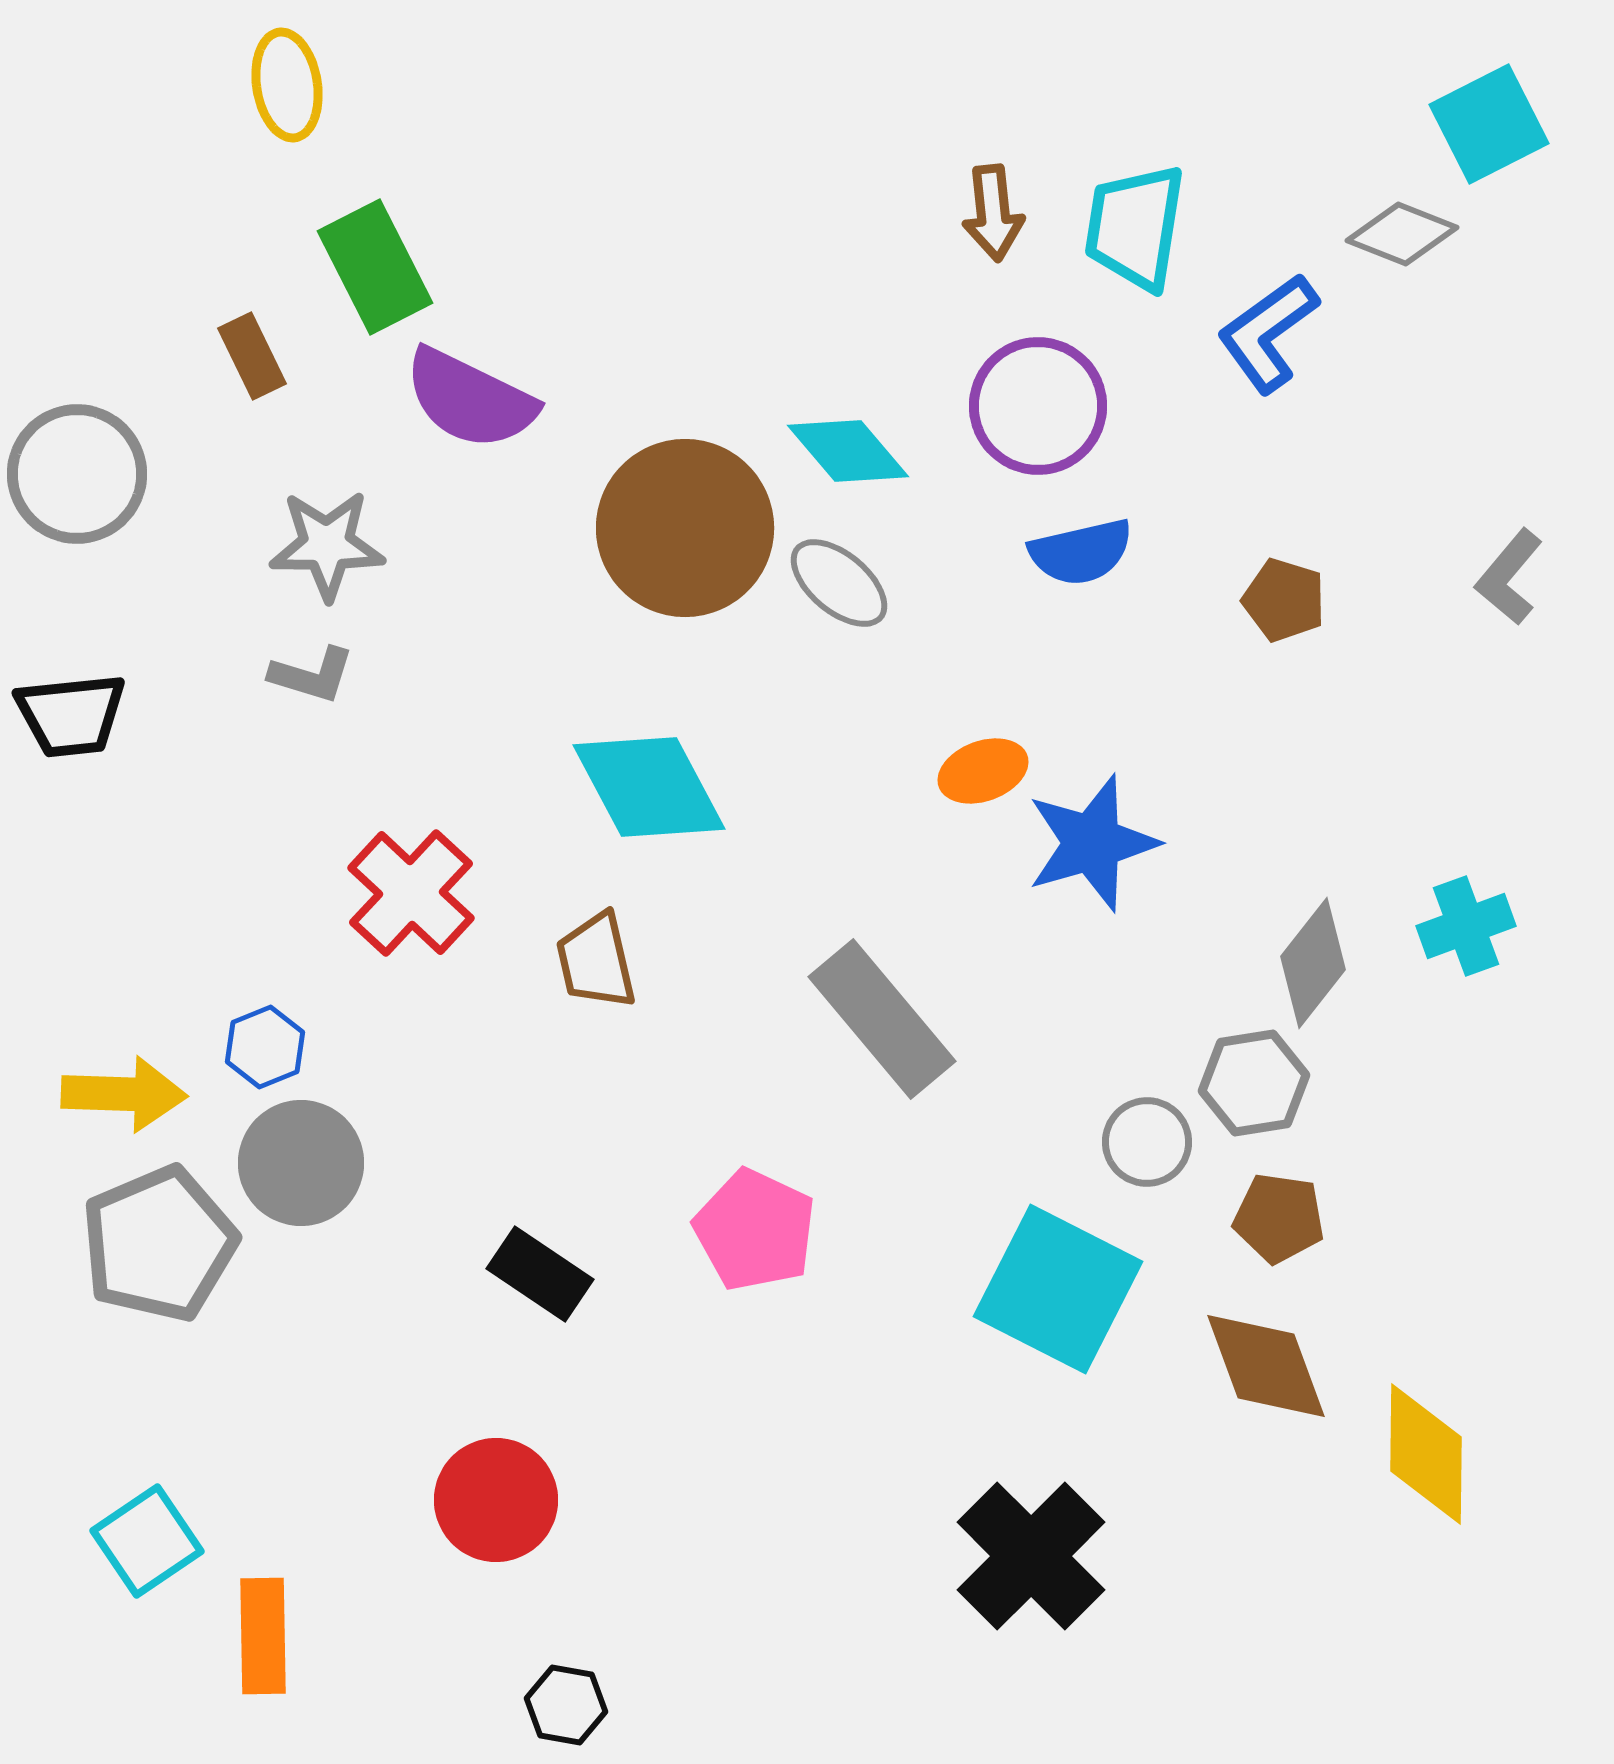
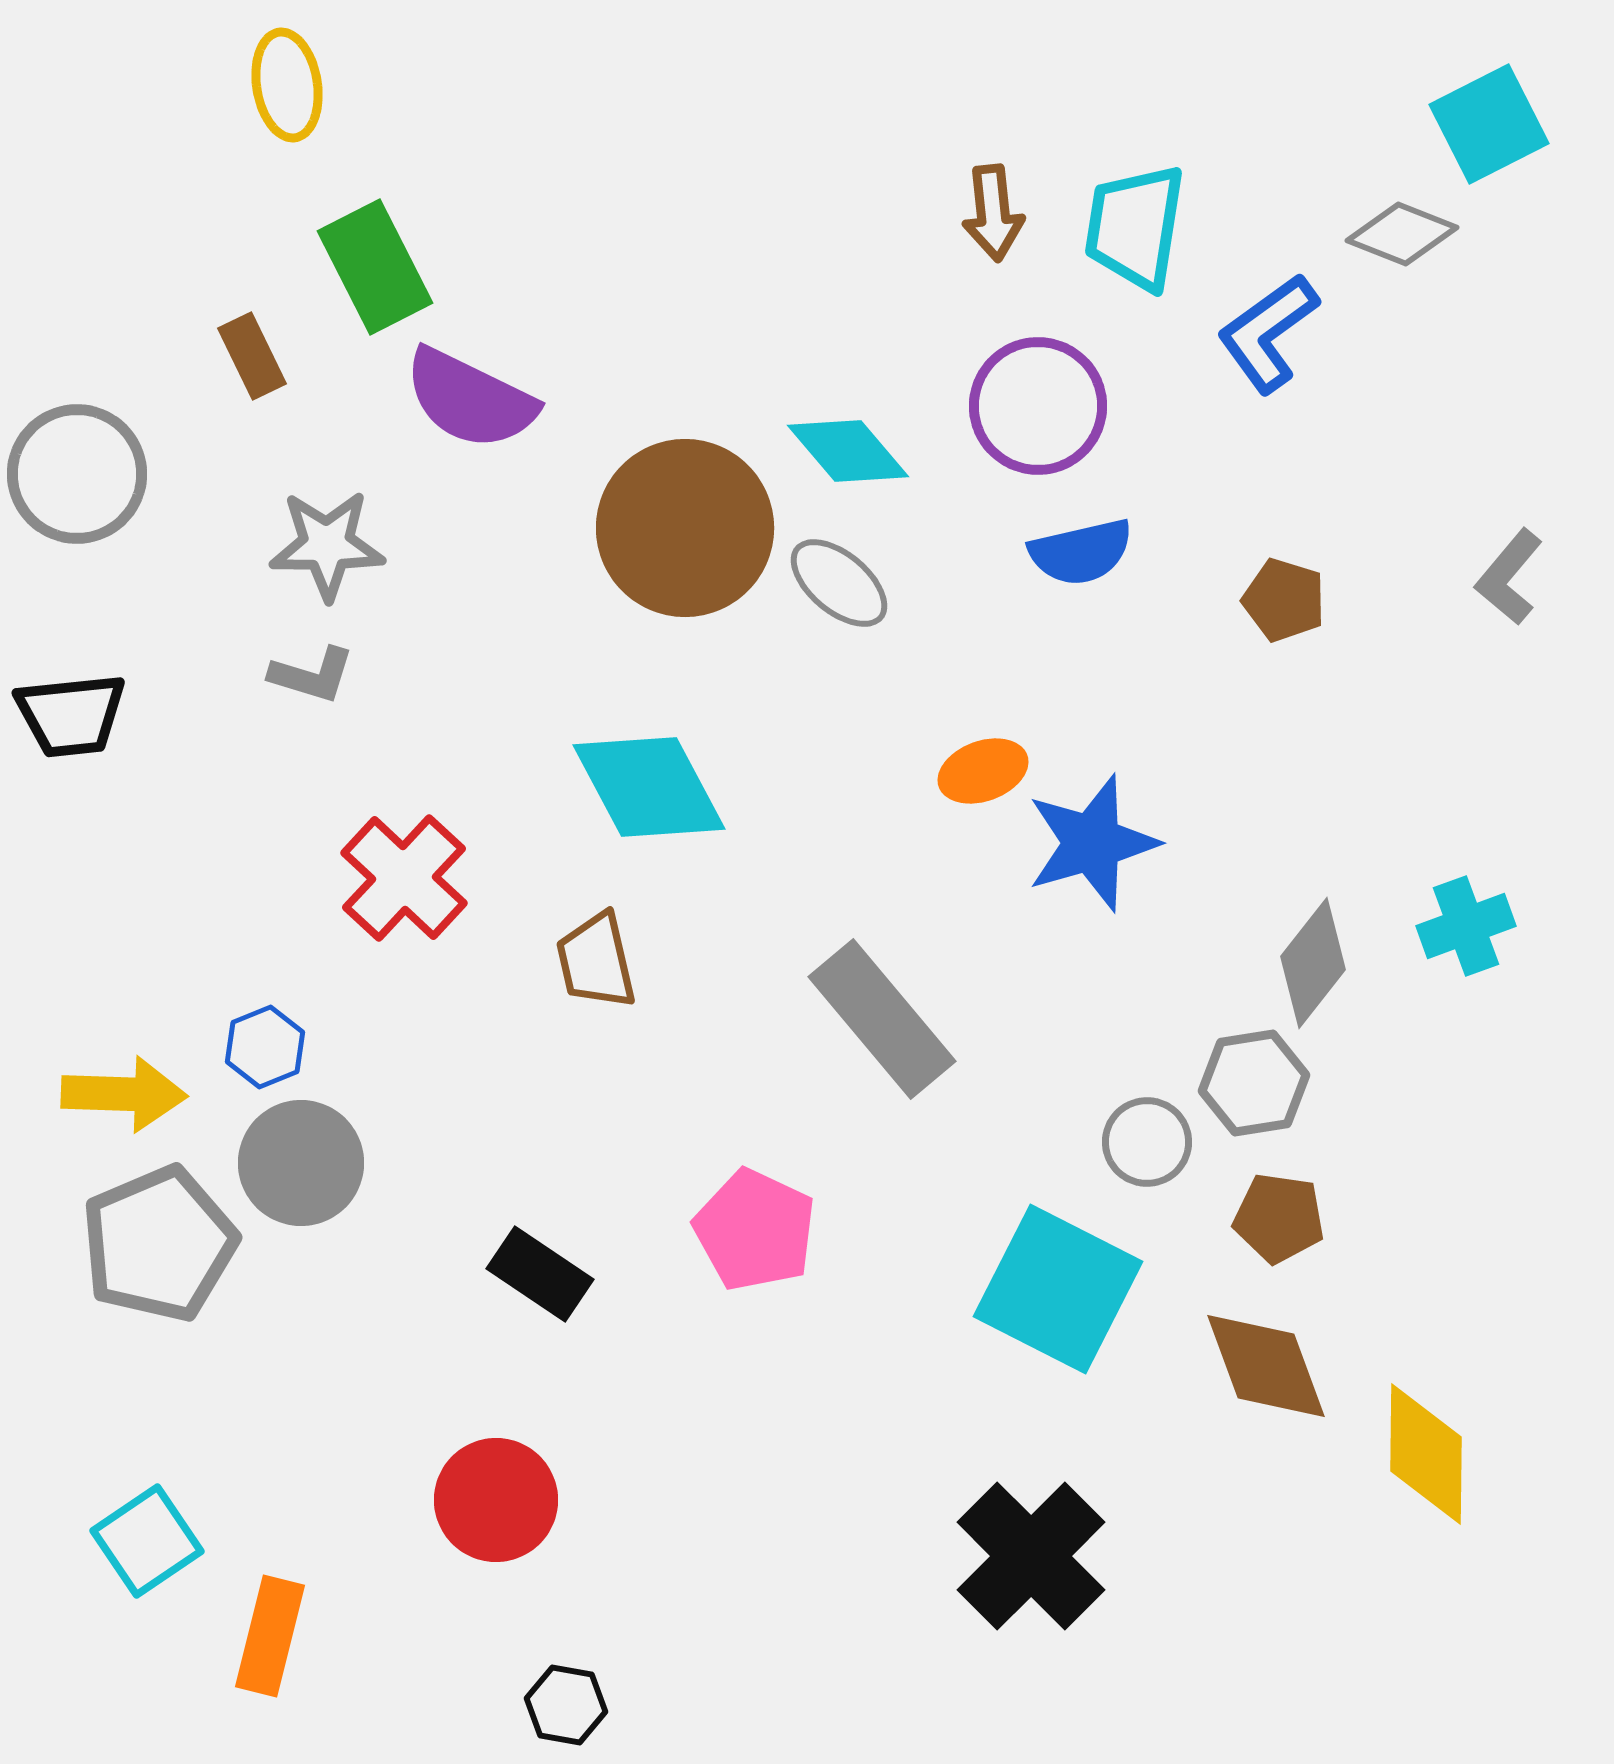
red cross at (411, 893): moved 7 px left, 15 px up
orange rectangle at (263, 1636): moved 7 px right; rotated 15 degrees clockwise
